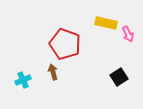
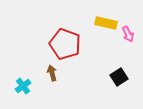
brown arrow: moved 1 px left, 1 px down
cyan cross: moved 6 px down; rotated 14 degrees counterclockwise
